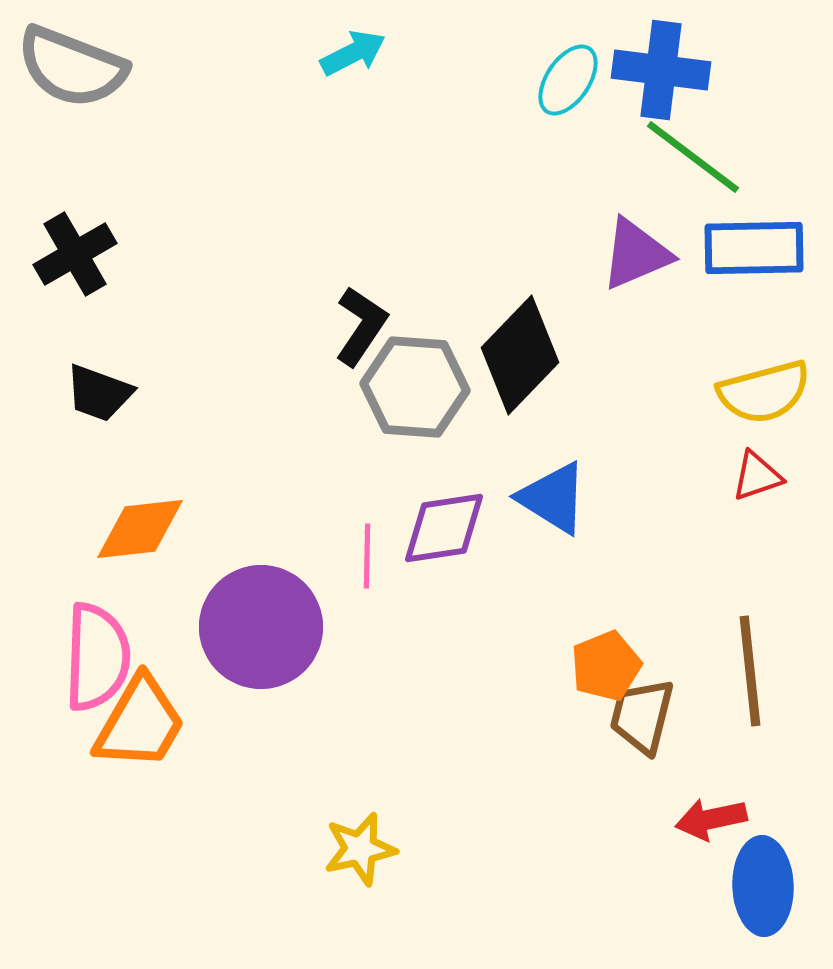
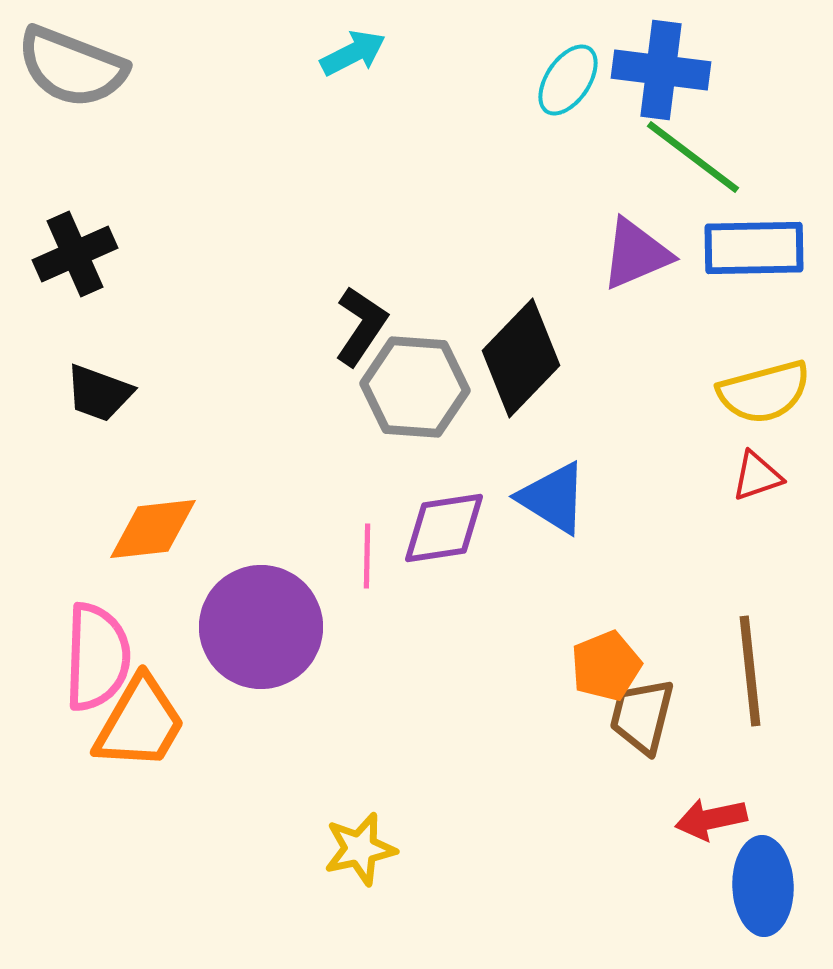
black cross: rotated 6 degrees clockwise
black diamond: moved 1 px right, 3 px down
orange diamond: moved 13 px right
